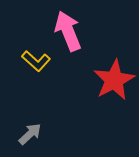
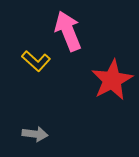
red star: moved 2 px left
gray arrow: moved 5 px right; rotated 50 degrees clockwise
